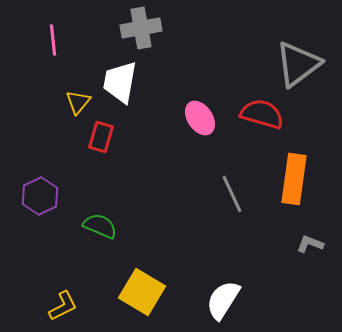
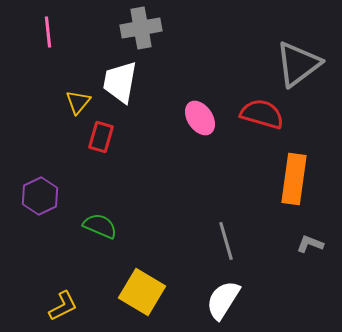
pink line: moved 5 px left, 8 px up
gray line: moved 6 px left, 47 px down; rotated 9 degrees clockwise
